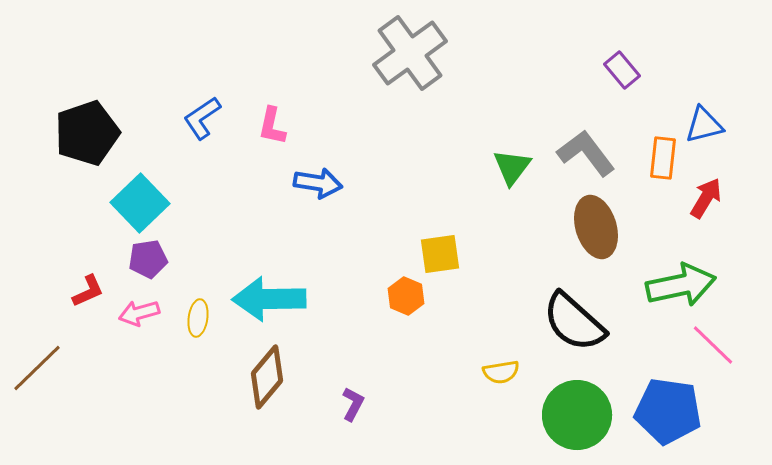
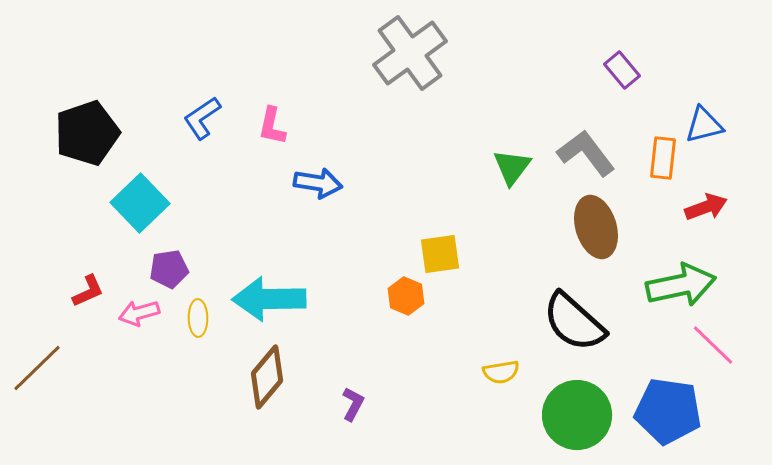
red arrow: moved 9 px down; rotated 39 degrees clockwise
purple pentagon: moved 21 px right, 10 px down
yellow ellipse: rotated 9 degrees counterclockwise
